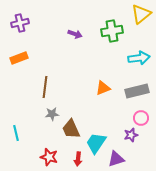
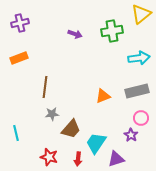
orange triangle: moved 8 px down
brown trapezoid: rotated 115 degrees counterclockwise
purple star: rotated 24 degrees counterclockwise
